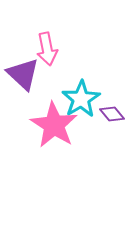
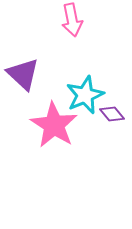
pink arrow: moved 25 px right, 29 px up
cyan star: moved 4 px right, 4 px up; rotated 9 degrees clockwise
